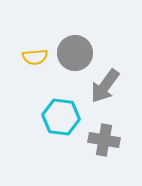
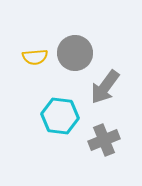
gray arrow: moved 1 px down
cyan hexagon: moved 1 px left, 1 px up
gray cross: rotated 32 degrees counterclockwise
